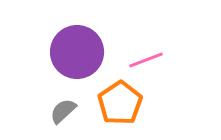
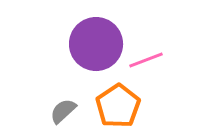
purple circle: moved 19 px right, 8 px up
orange pentagon: moved 2 px left, 3 px down
